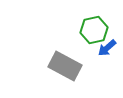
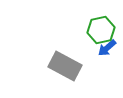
green hexagon: moved 7 px right
